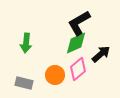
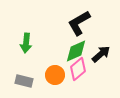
green diamond: moved 8 px down
gray rectangle: moved 2 px up
